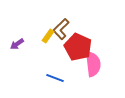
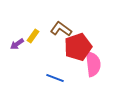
brown L-shape: rotated 80 degrees clockwise
yellow rectangle: moved 15 px left
red pentagon: rotated 28 degrees clockwise
